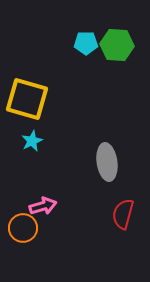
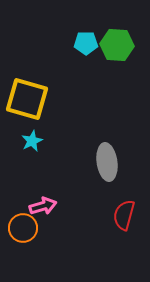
red semicircle: moved 1 px right, 1 px down
